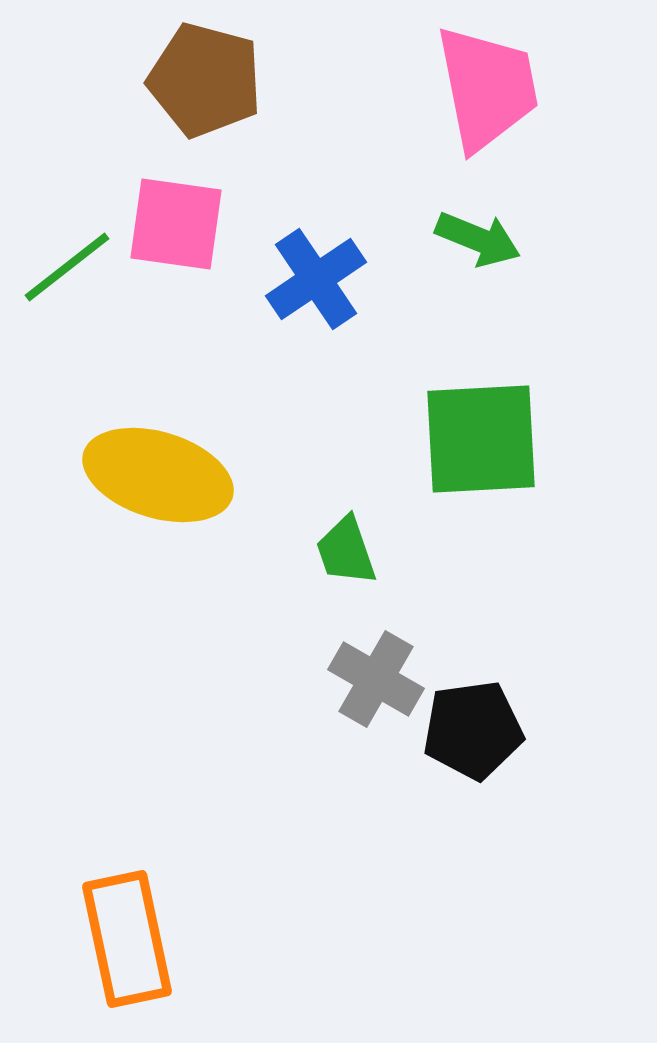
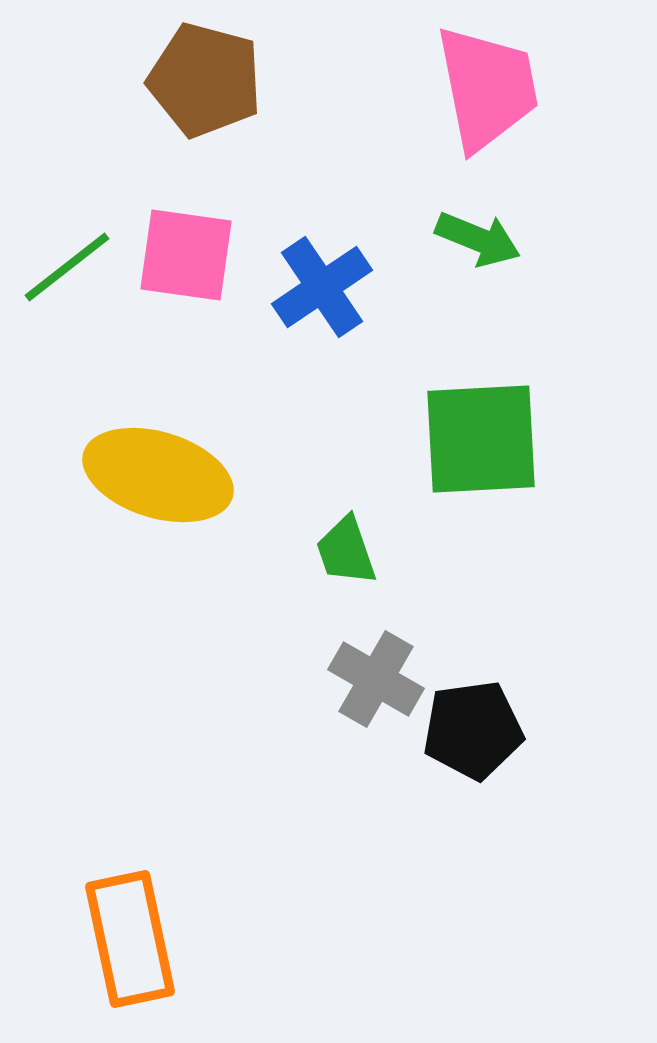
pink square: moved 10 px right, 31 px down
blue cross: moved 6 px right, 8 px down
orange rectangle: moved 3 px right
